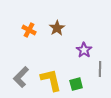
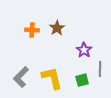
orange cross: moved 3 px right; rotated 24 degrees counterclockwise
yellow L-shape: moved 1 px right, 2 px up
green square: moved 6 px right, 4 px up
